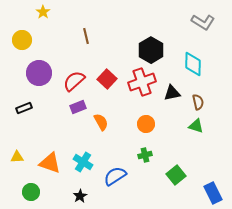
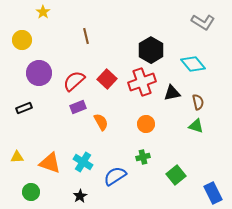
cyan diamond: rotated 40 degrees counterclockwise
green cross: moved 2 px left, 2 px down
